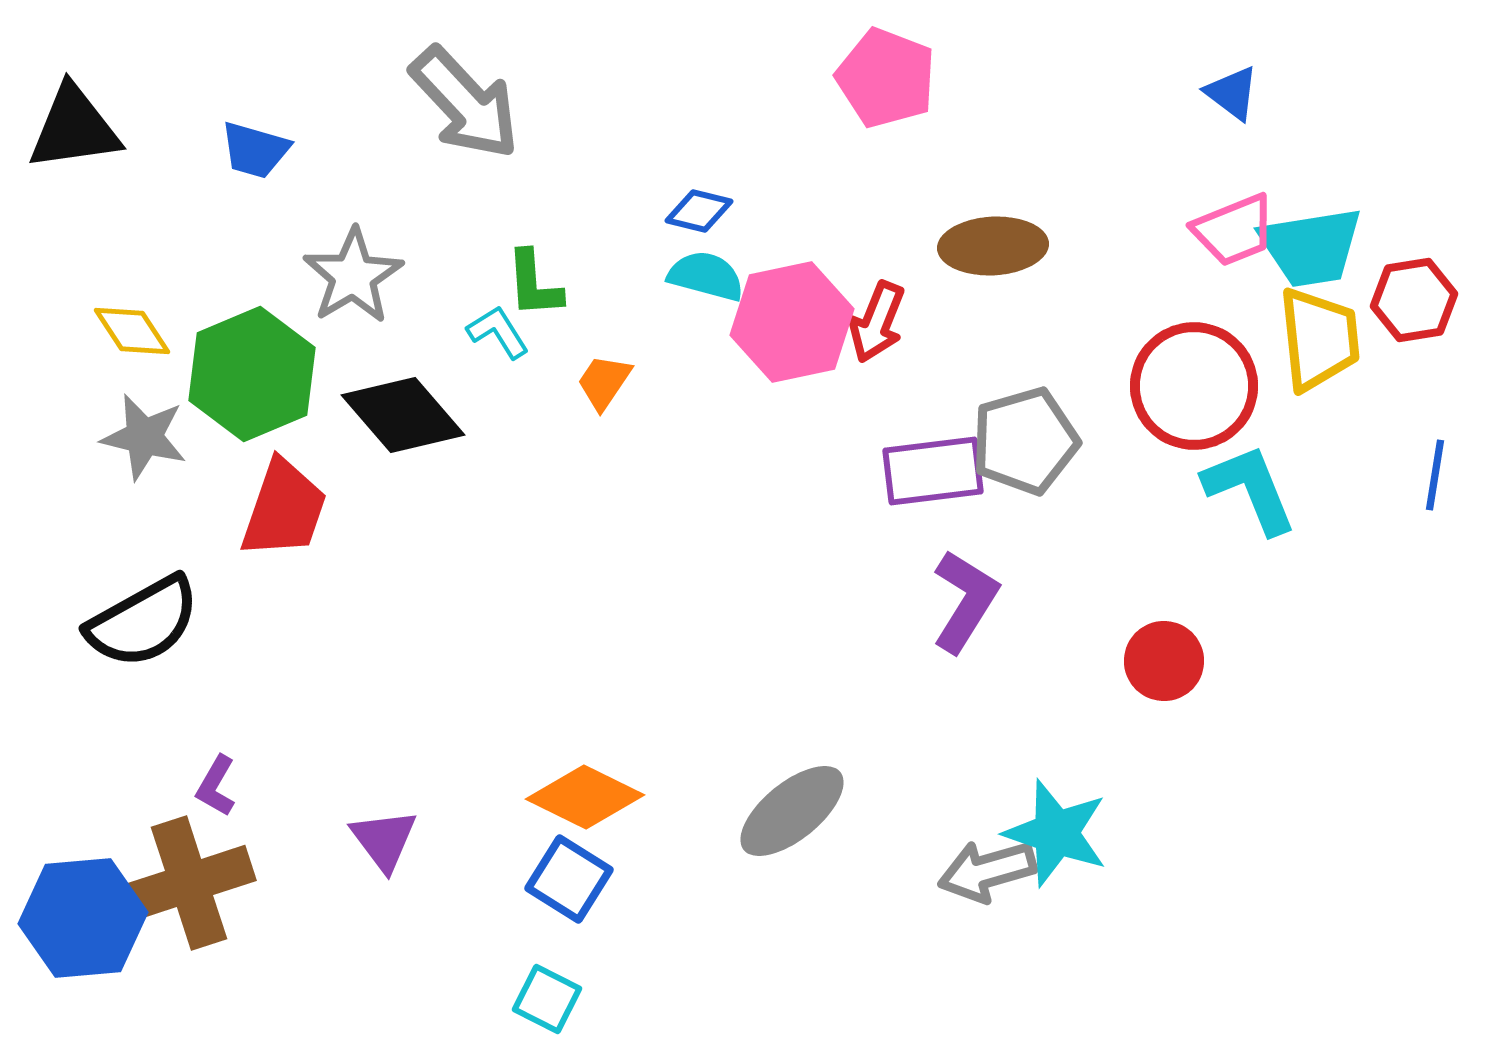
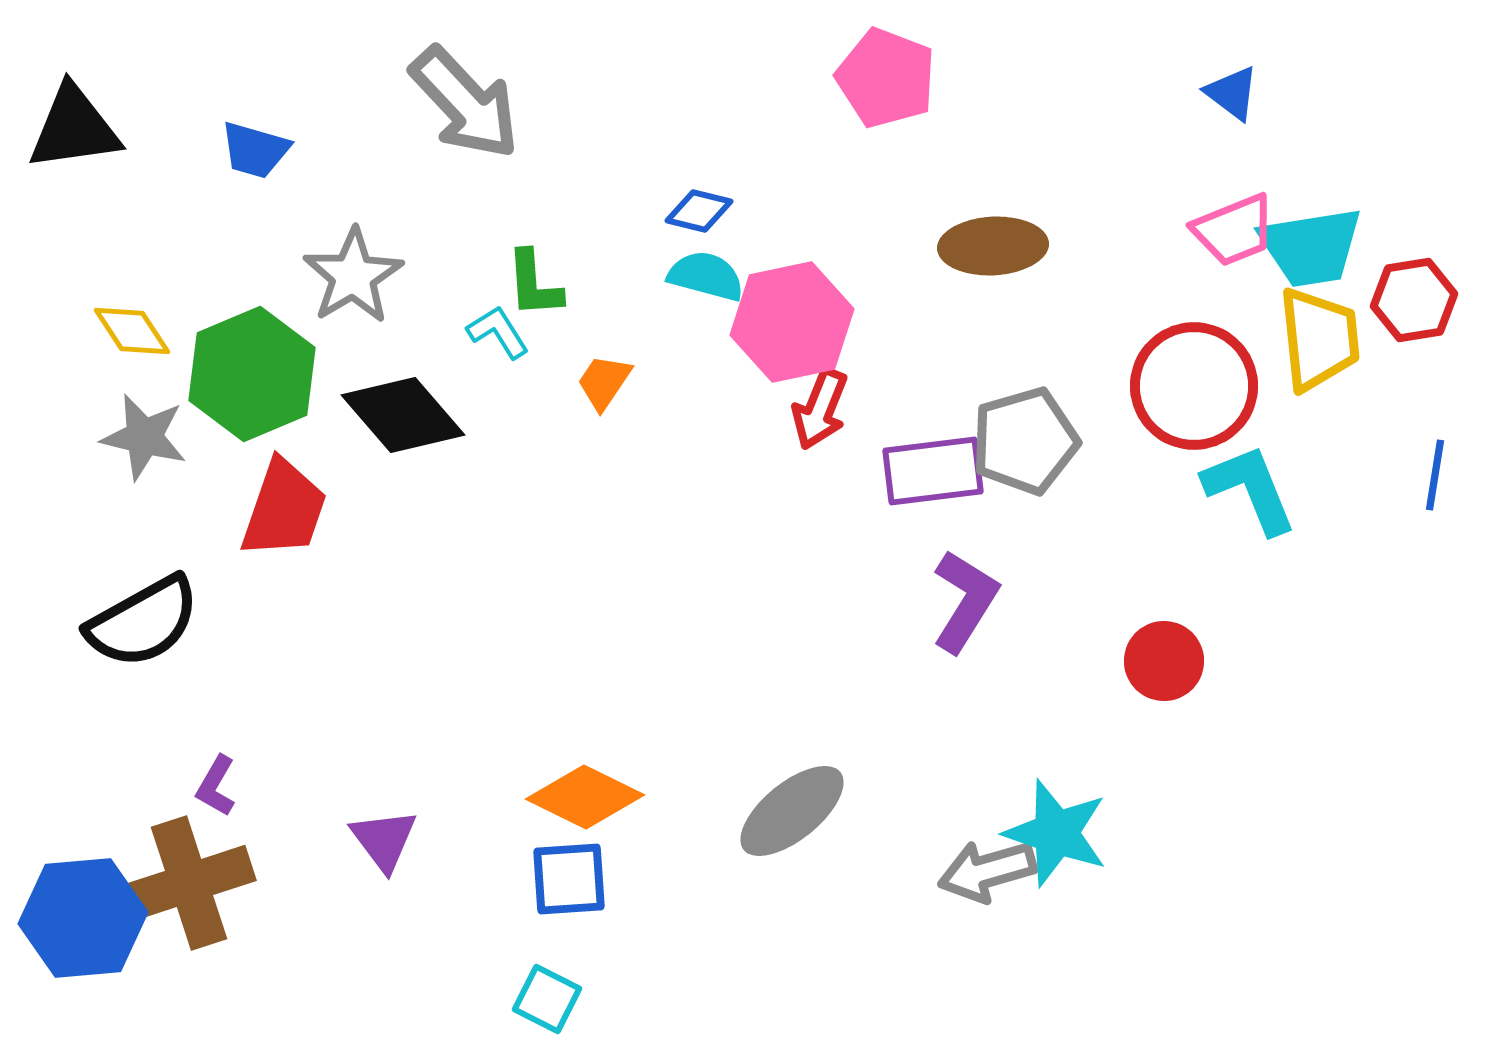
red arrow at (877, 322): moved 57 px left, 87 px down
blue square at (569, 879): rotated 36 degrees counterclockwise
